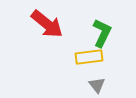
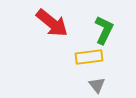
red arrow: moved 5 px right, 1 px up
green L-shape: moved 2 px right, 3 px up
